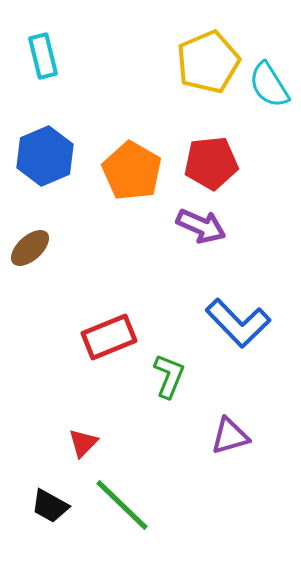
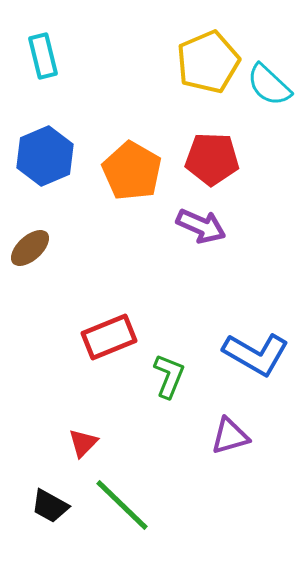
cyan semicircle: rotated 15 degrees counterclockwise
red pentagon: moved 1 px right, 4 px up; rotated 8 degrees clockwise
blue L-shape: moved 18 px right, 31 px down; rotated 16 degrees counterclockwise
